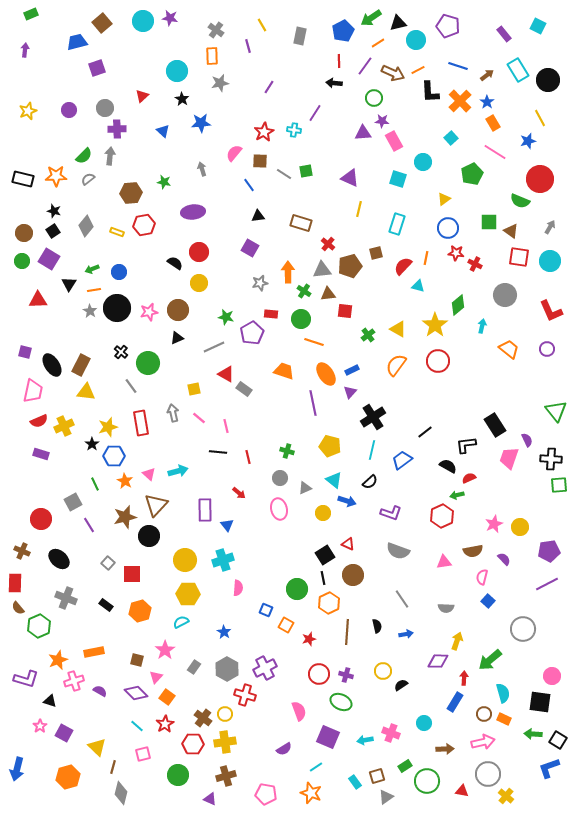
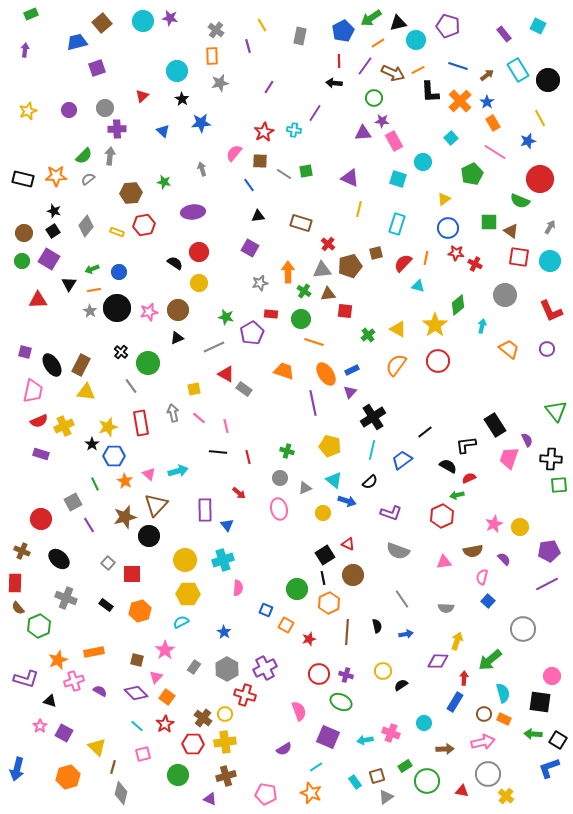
red semicircle at (403, 266): moved 3 px up
